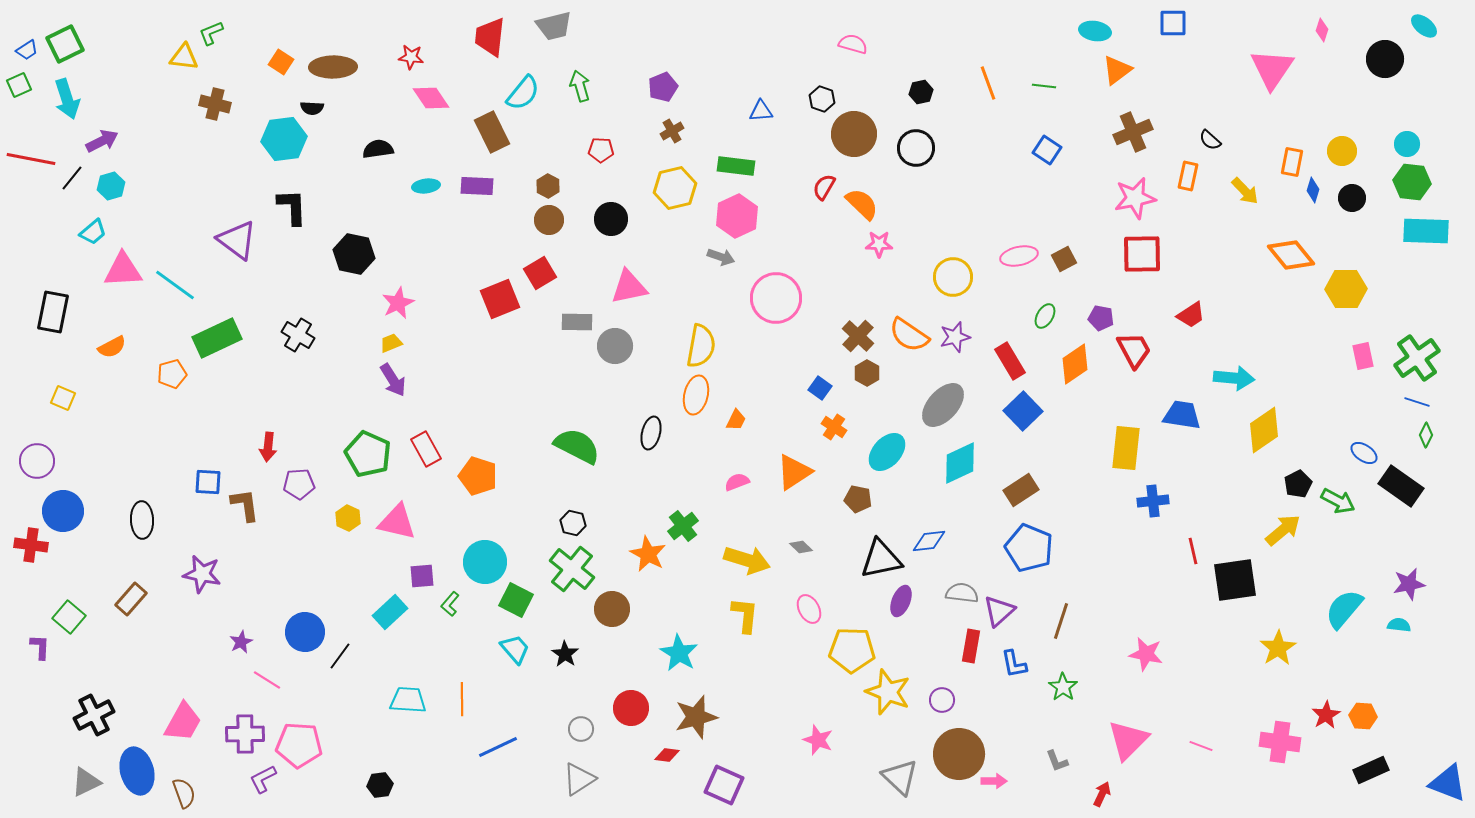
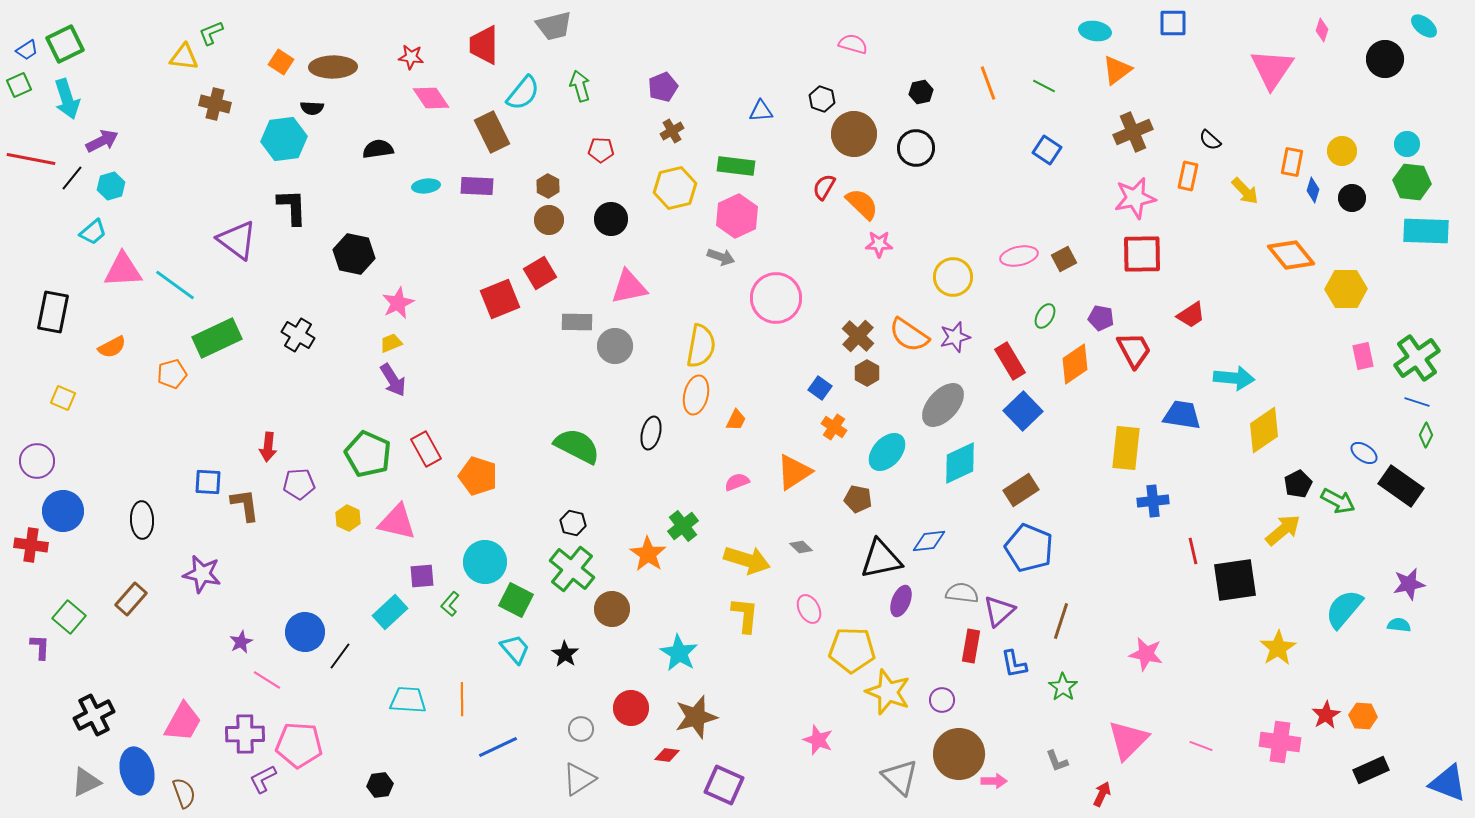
red trapezoid at (490, 37): moved 6 px left, 8 px down; rotated 6 degrees counterclockwise
green line at (1044, 86): rotated 20 degrees clockwise
orange star at (648, 554): rotated 6 degrees clockwise
